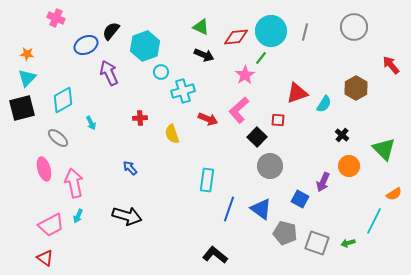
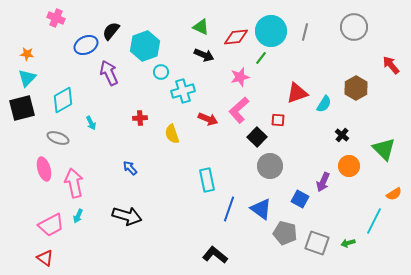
pink star at (245, 75): moved 5 px left, 2 px down; rotated 18 degrees clockwise
gray ellipse at (58, 138): rotated 20 degrees counterclockwise
cyan rectangle at (207, 180): rotated 20 degrees counterclockwise
